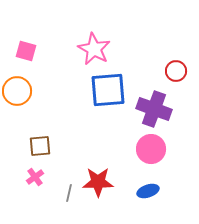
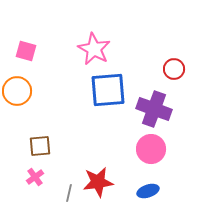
red circle: moved 2 px left, 2 px up
red star: rotated 8 degrees counterclockwise
